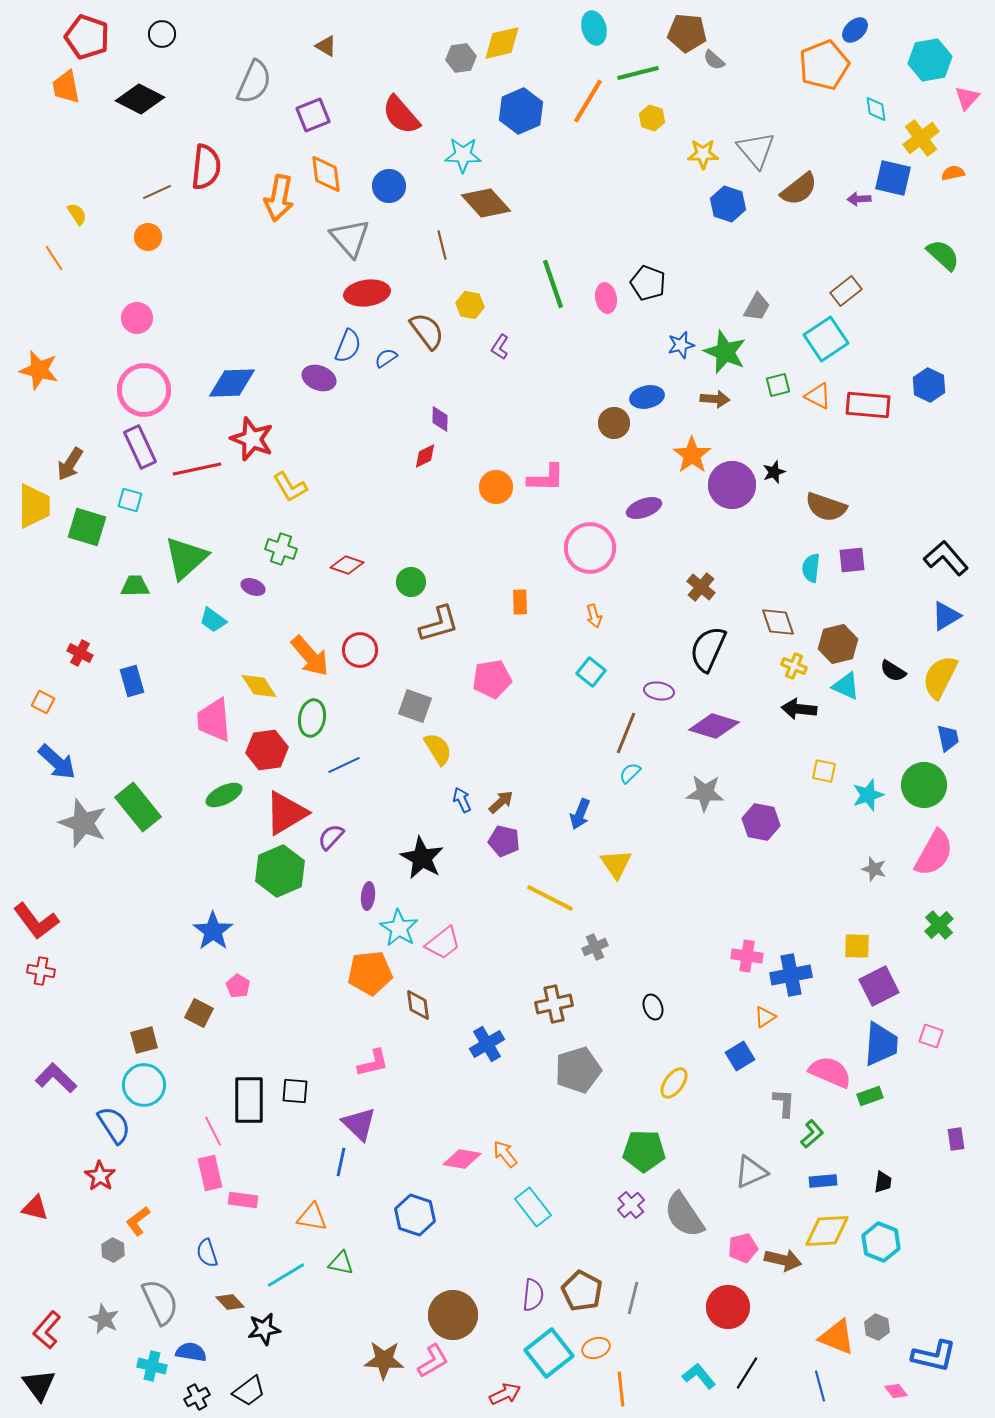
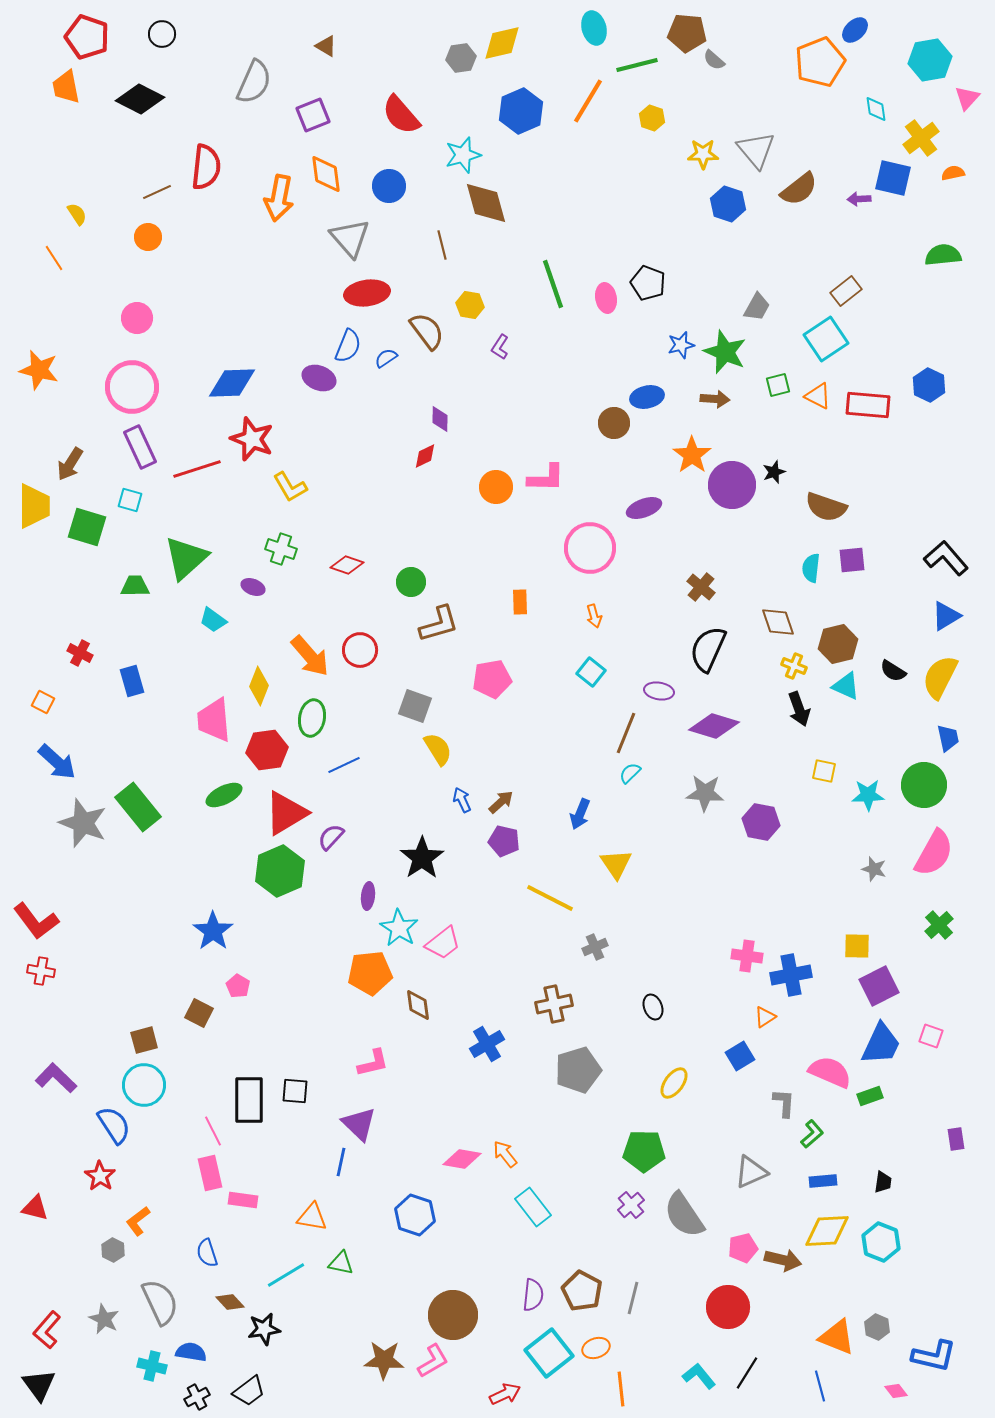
orange pentagon at (824, 65): moved 4 px left, 3 px up
green line at (638, 73): moved 1 px left, 8 px up
cyan star at (463, 155): rotated 18 degrees counterclockwise
brown diamond at (486, 203): rotated 27 degrees clockwise
green semicircle at (943, 255): rotated 48 degrees counterclockwise
pink circle at (144, 390): moved 12 px left, 3 px up
red line at (197, 469): rotated 6 degrees counterclockwise
yellow diamond at (259, 686): rotated 54 degrees clockwise
black arrow at (799, 709): rotated 116 degrees counterclockwise
cyan star at (868, 795): rotated 16 degrees clockwise
black star at (422, 858): rotated 9 degrees clockwise
blue trapezoid at (881, 1044): rotated 21 degrees clockwise
